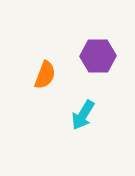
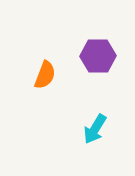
cyan arrow: moved 12 px right, 14 px down
